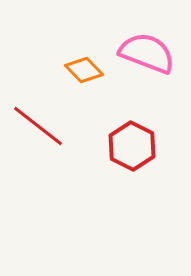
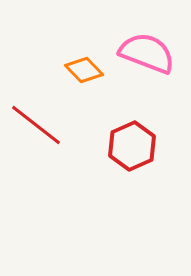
red line: moved 2 px left, 1 px up
red hexagon: rotated 9 degrees clockwise
